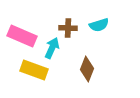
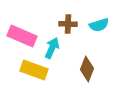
brown cross: moved 4 px up
